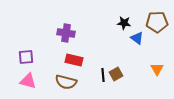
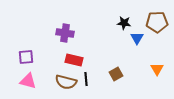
purple cross: moved 1 px left
blue triangle: rotated 24 degrees clockwise
black line: moved 17 px left, 4 px down
